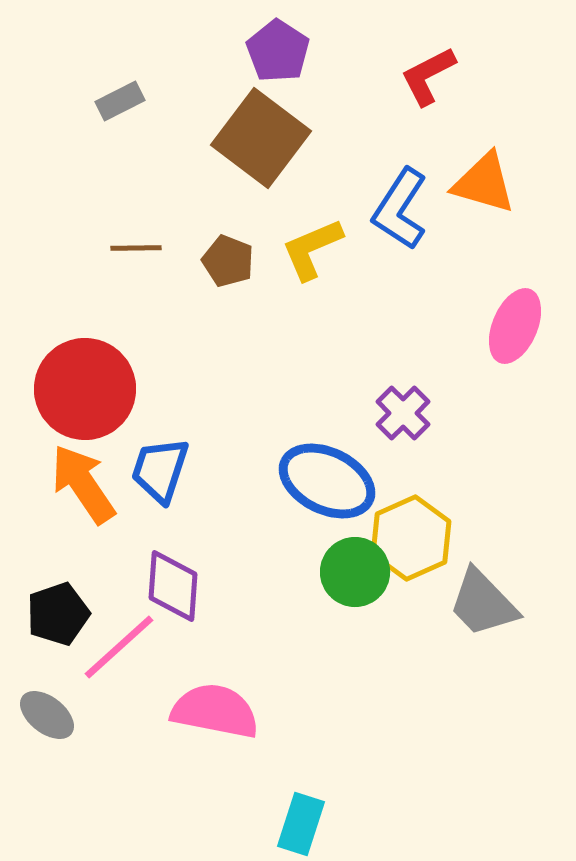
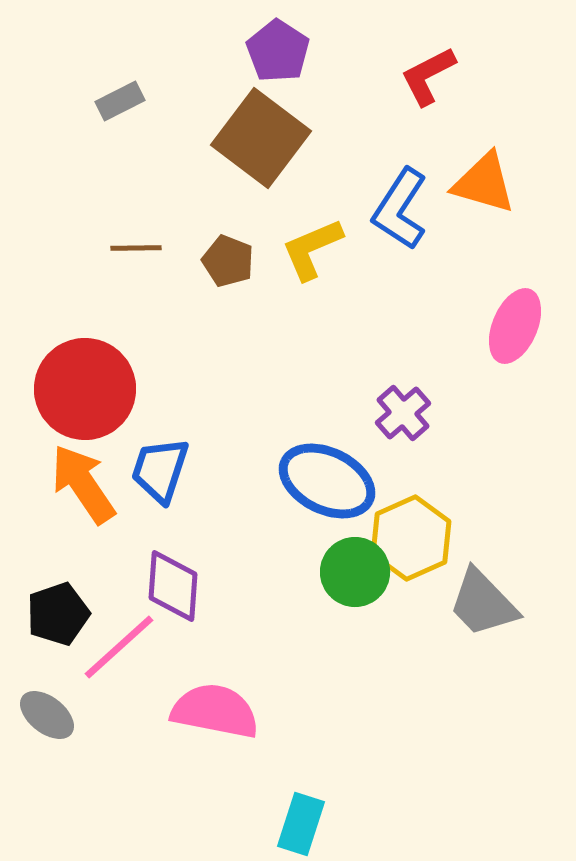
purple cross: rotated 4 degrees clockwise
